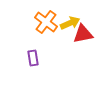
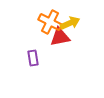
orange cross: moved 4 px right; rotated 10 degrees counterclockwise
red triangle: moved 23 px left, 3 px down
